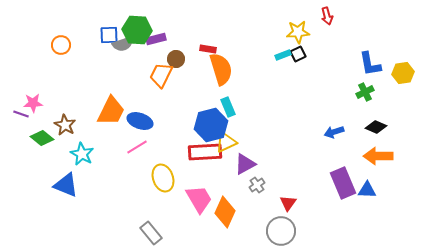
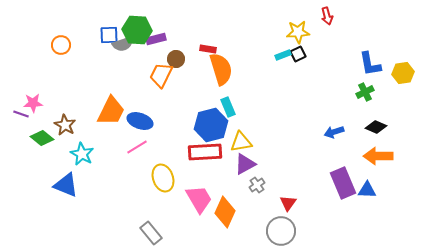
yellow triangle at (226, 142): moved 15 px right; rotated 15 degrees clockwise
